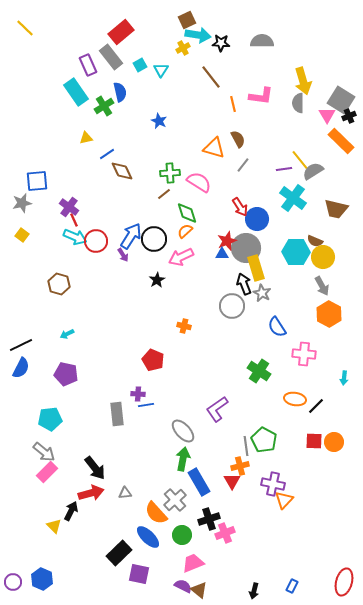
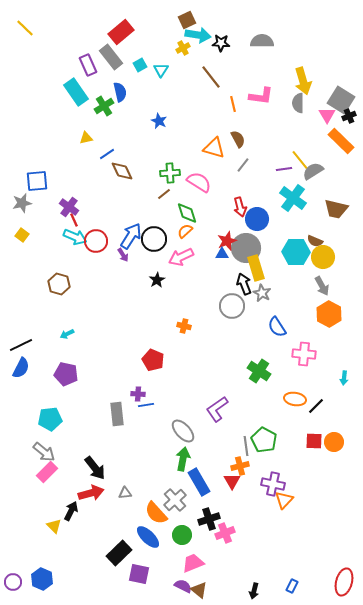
red arrow at (240, 207): rotated 18 degrees clockwise
